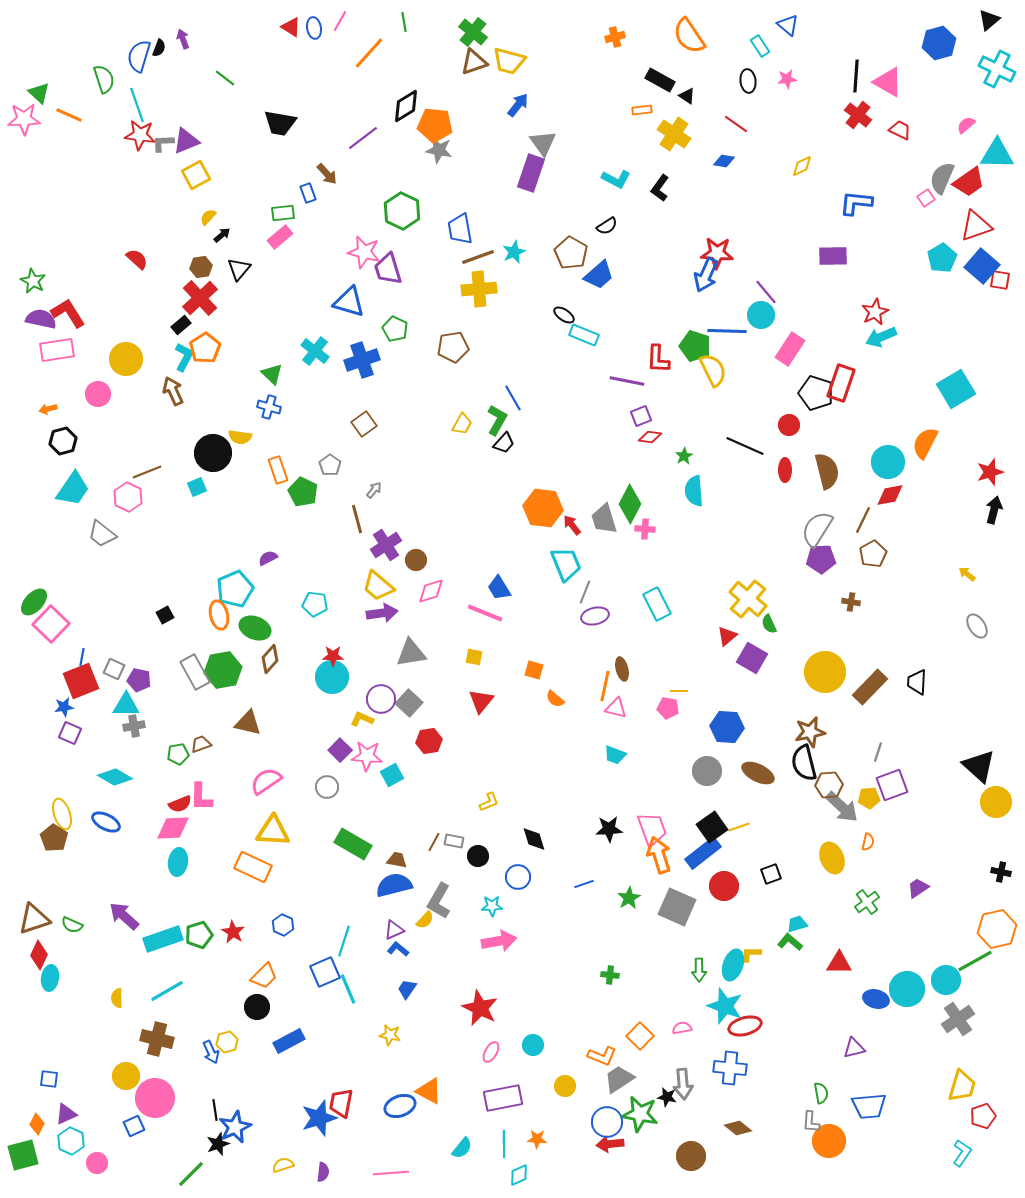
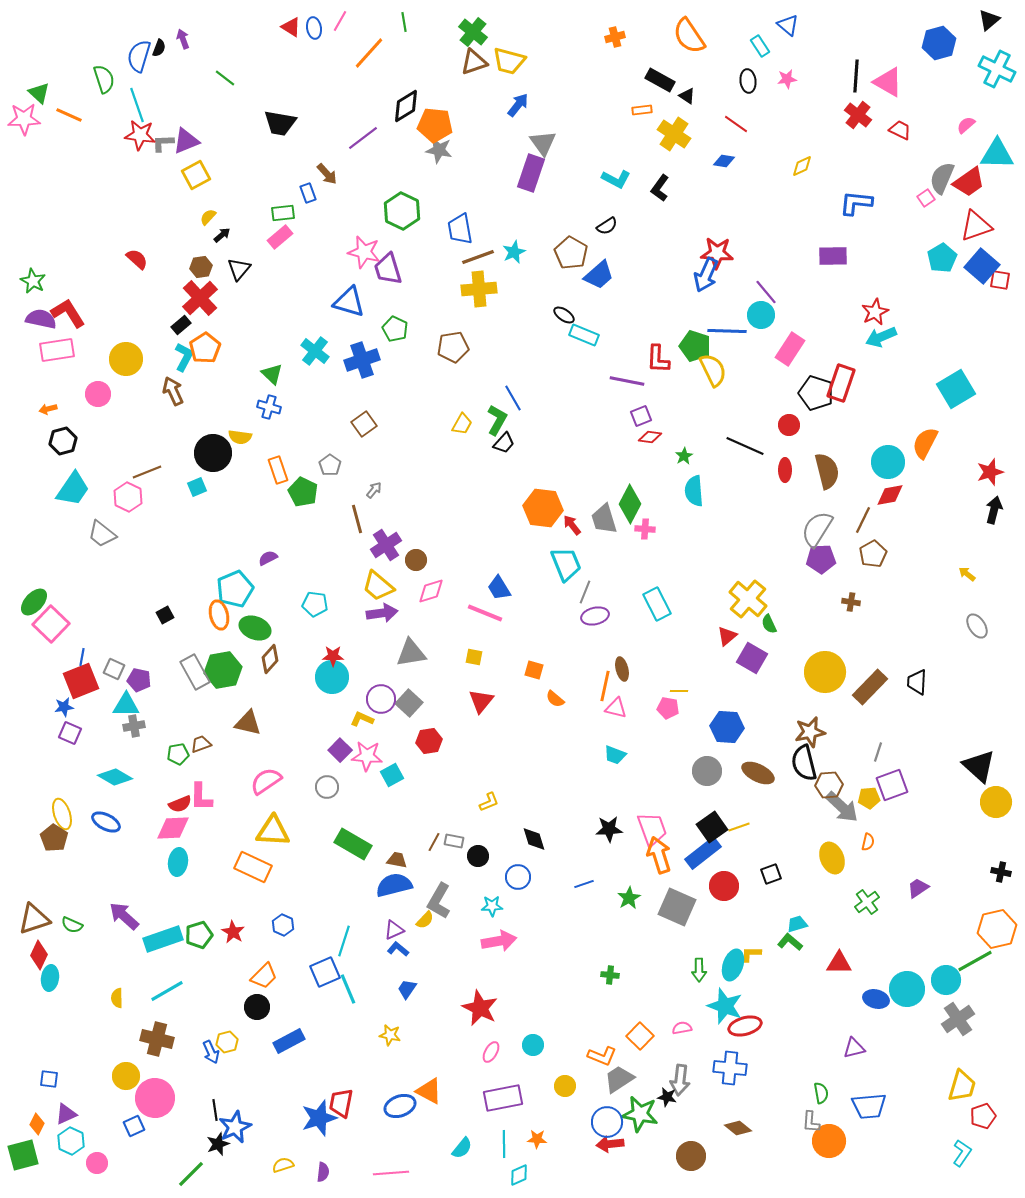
gray arrow at (683, 1084): moved 3 px left, 4 px up; rotated 12 degrees clockwise
